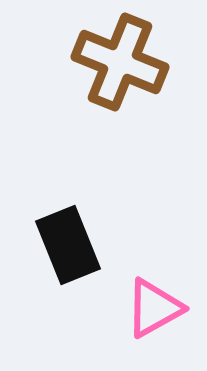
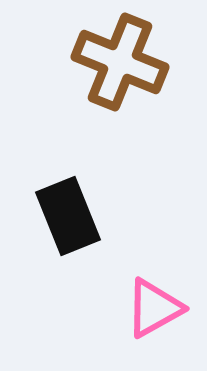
black rectangle: moved 29 px up
